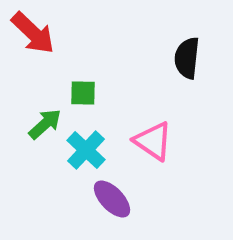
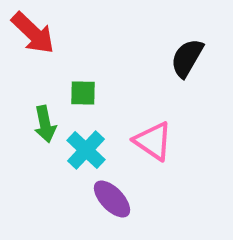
black semicircle: rotated 24 degrees clockwise
green arrow: rotated 120 degrees clockwise
